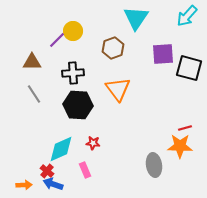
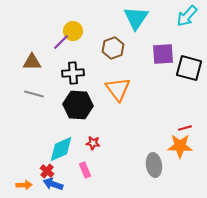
purple line: moved 4 px right, 2 px down
gray line: rotated 42 degrees counterclockwise
